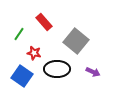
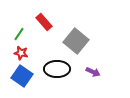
red star: moved 13 px left
